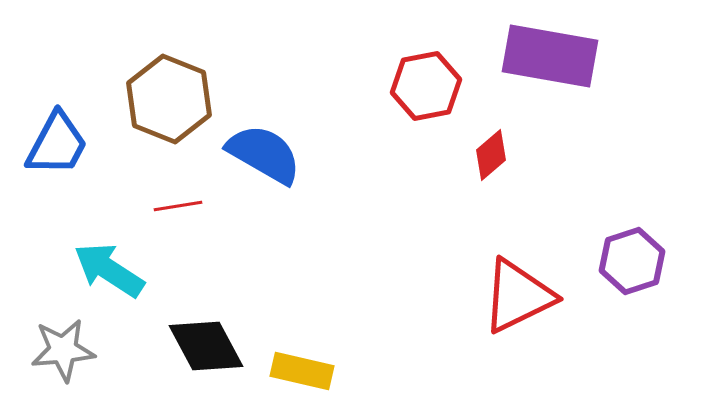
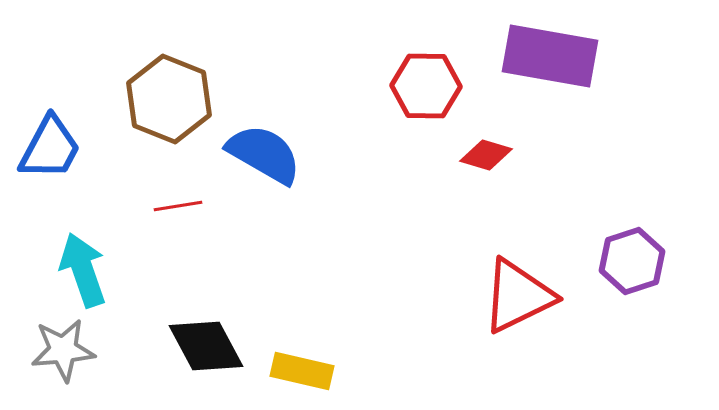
red hexagon: rotated 12 degrees clockwise
blue trapezoid: moved 7 px left, 4 px down
red diamond: moved 5 px left; rotated 57 degrees clockwise
cyan arrow: moved 26 px left; rotated 38 degrees clockwise
